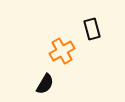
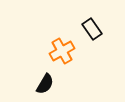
black rectangle: rotated 20 degrees counterclockwise
